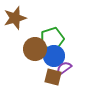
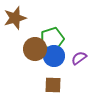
purple semicircle: moved 15 px right, 10 px up
brown square: moved 8 px down; rotated 12 degrees counterclockwise
